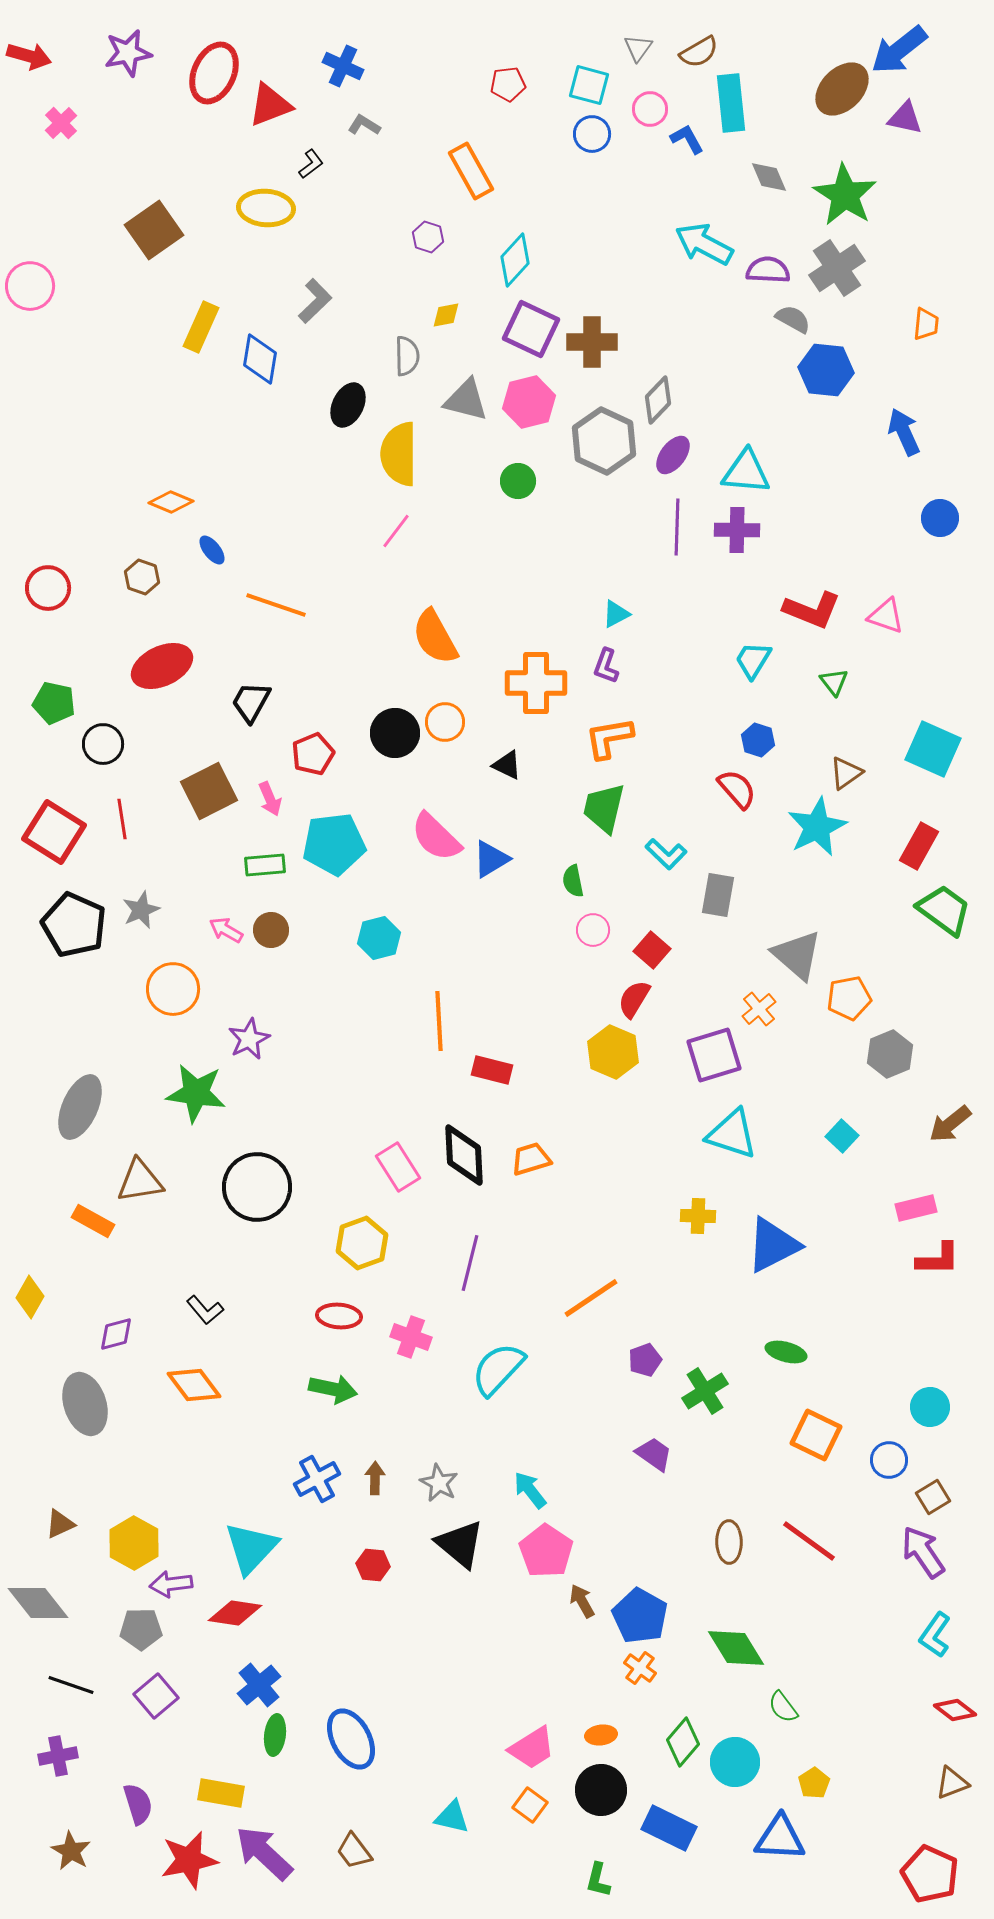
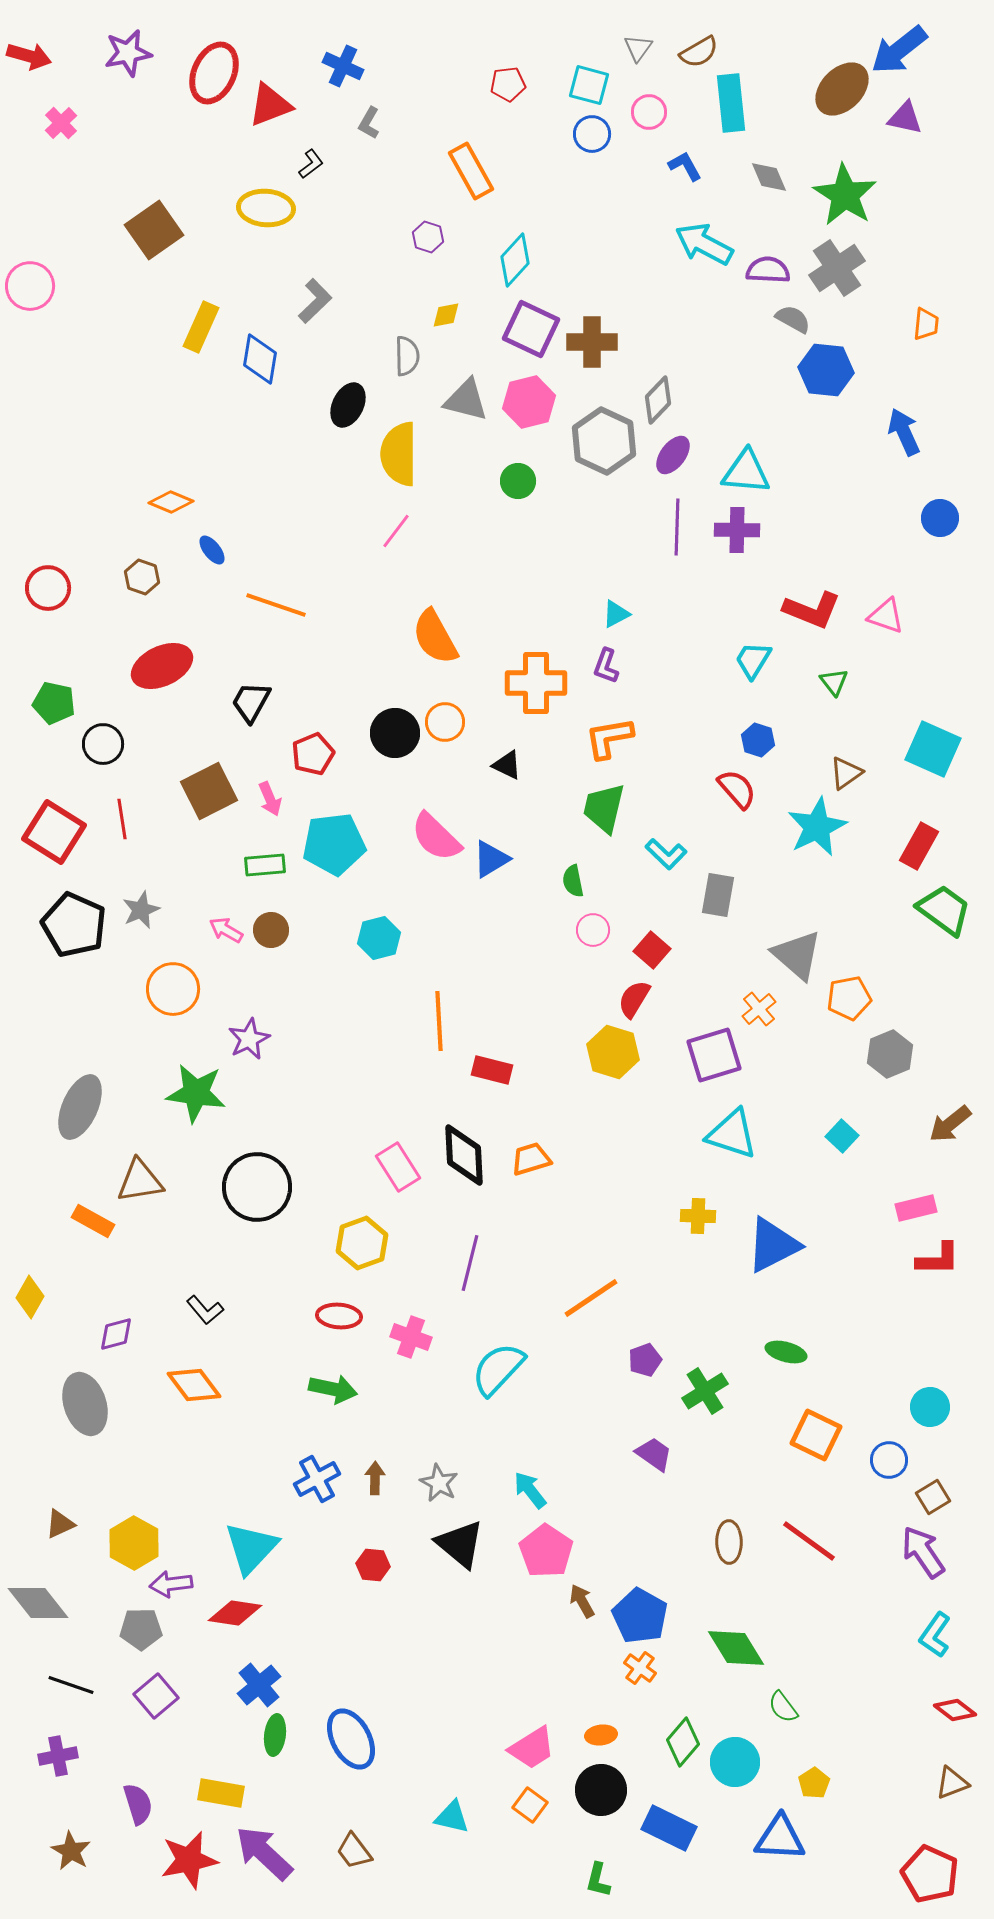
pink circle at (650, 109): moved 1 px left, 3 px down
gray L-shape at (364, 125): moved 5 px right, 2 px up; rotated 92 degrees counterclockwise
blue L-shape at (687, 139): moved 2 px left, 27 px down
yellow hexagon at (613, 1052): rotated 6 degrees counterclockwise
